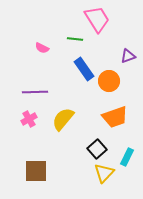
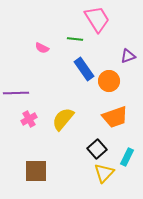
purple line: moved 19 px left, 1 px down
